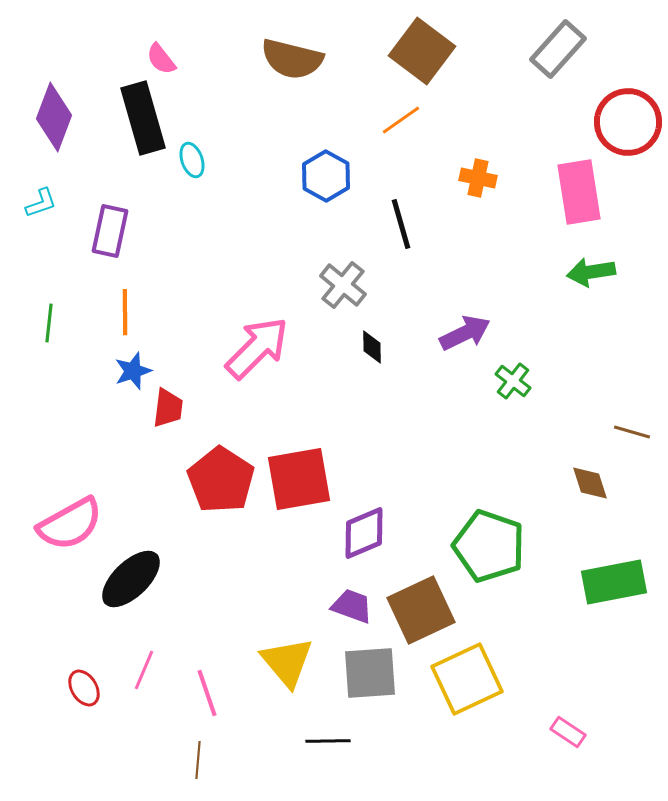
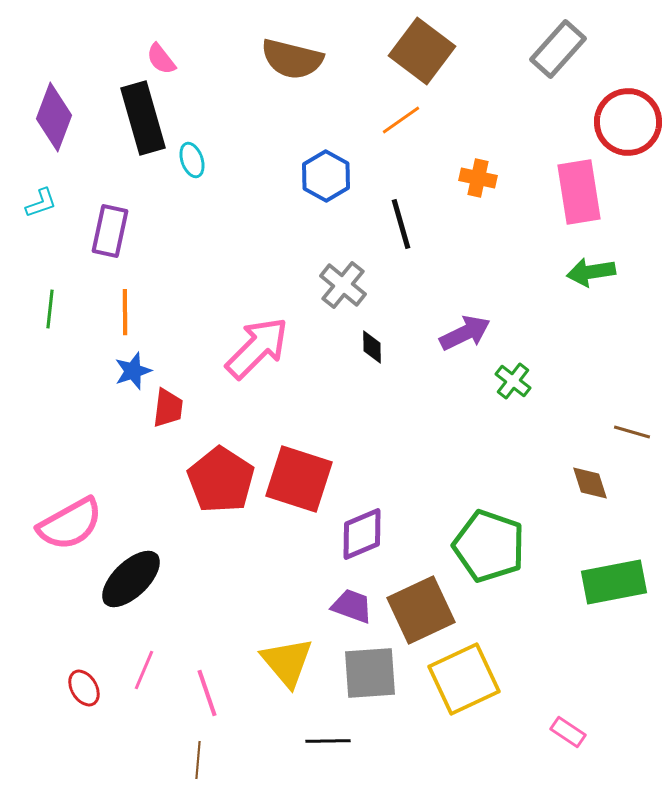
green line at (49, 323): moved 1 px right, 14 px up
red square at (299, 479): rotated 28 degrees clockwise
purple diamond at (364, 533): moved 2 px left, 1 px down
yellow square at (467, 679): moved 3 px left
